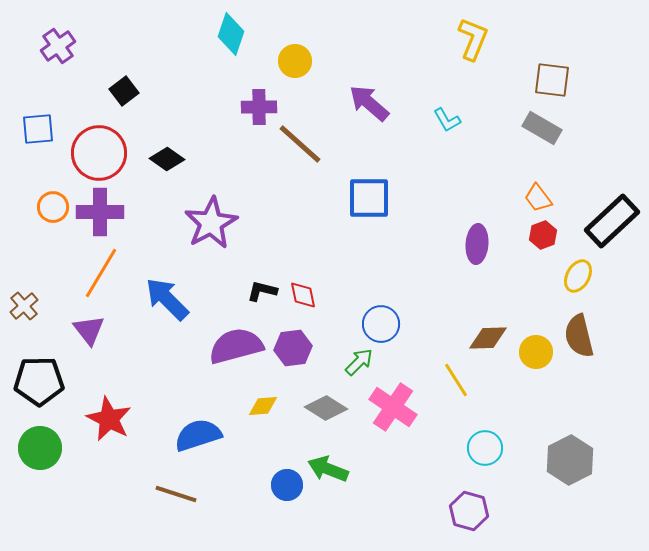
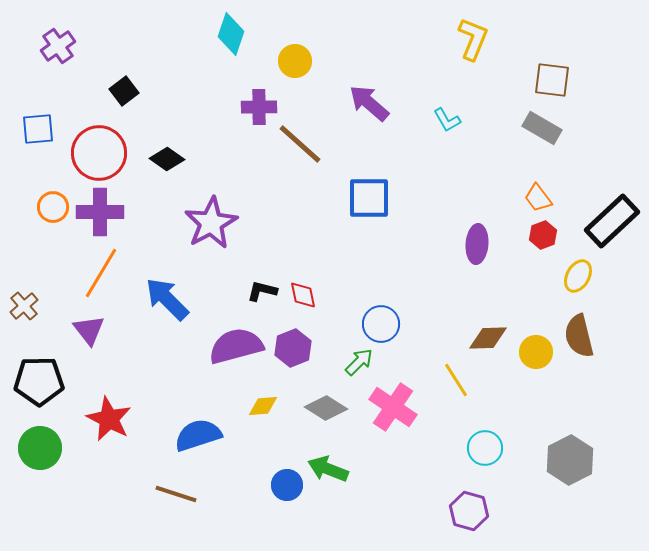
purple hexagon at (293, 348): rotated 15 degrees counterclockwise
